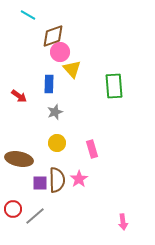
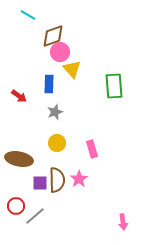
red circle: moved 3 px right, 3 px up
